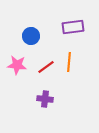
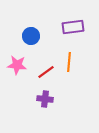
red line: moved 5 px down
